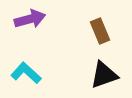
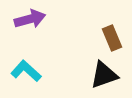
brown rectangle: moved 12 px right, 7 px down
cyan L-shape: moved 2 px up
